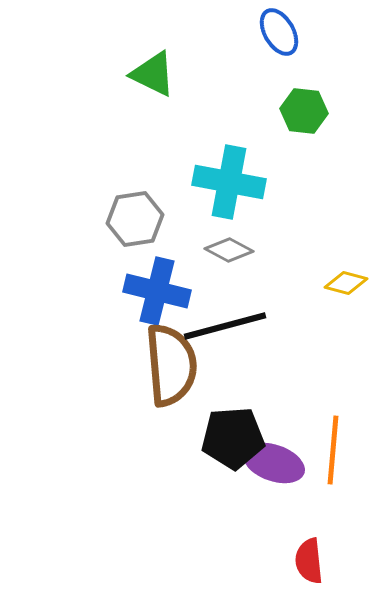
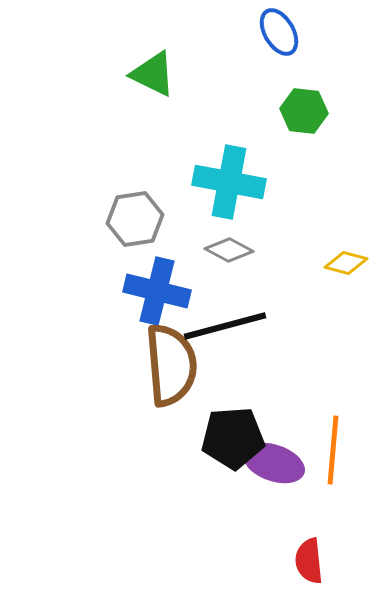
yellow diamond: moved 20 px up
